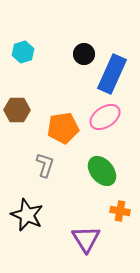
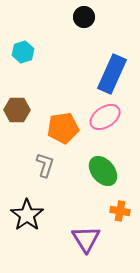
black circle: moved 37 px up
green ellipse: moved 1 px right
black star: rotated 12 degrees clockwise
